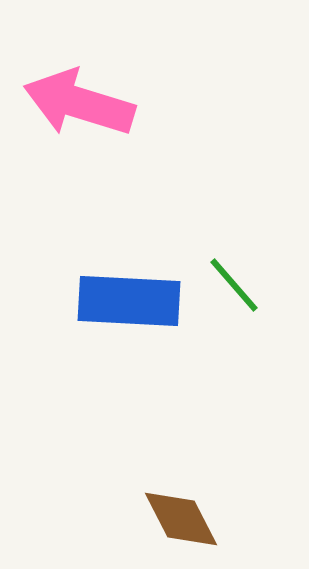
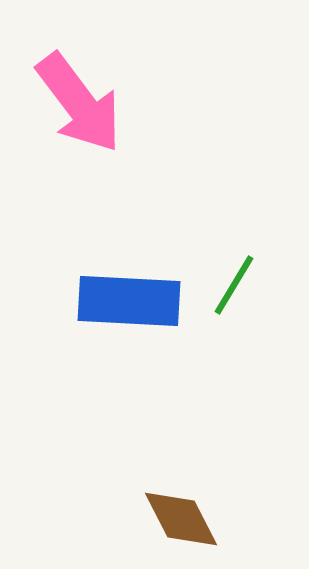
pink arrow: rotated 144 degrees counterclockwise
green line: rotated 72 degrees clockwise
